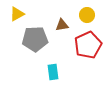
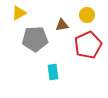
yellow triangle: moved 2 px right, 1 px up
